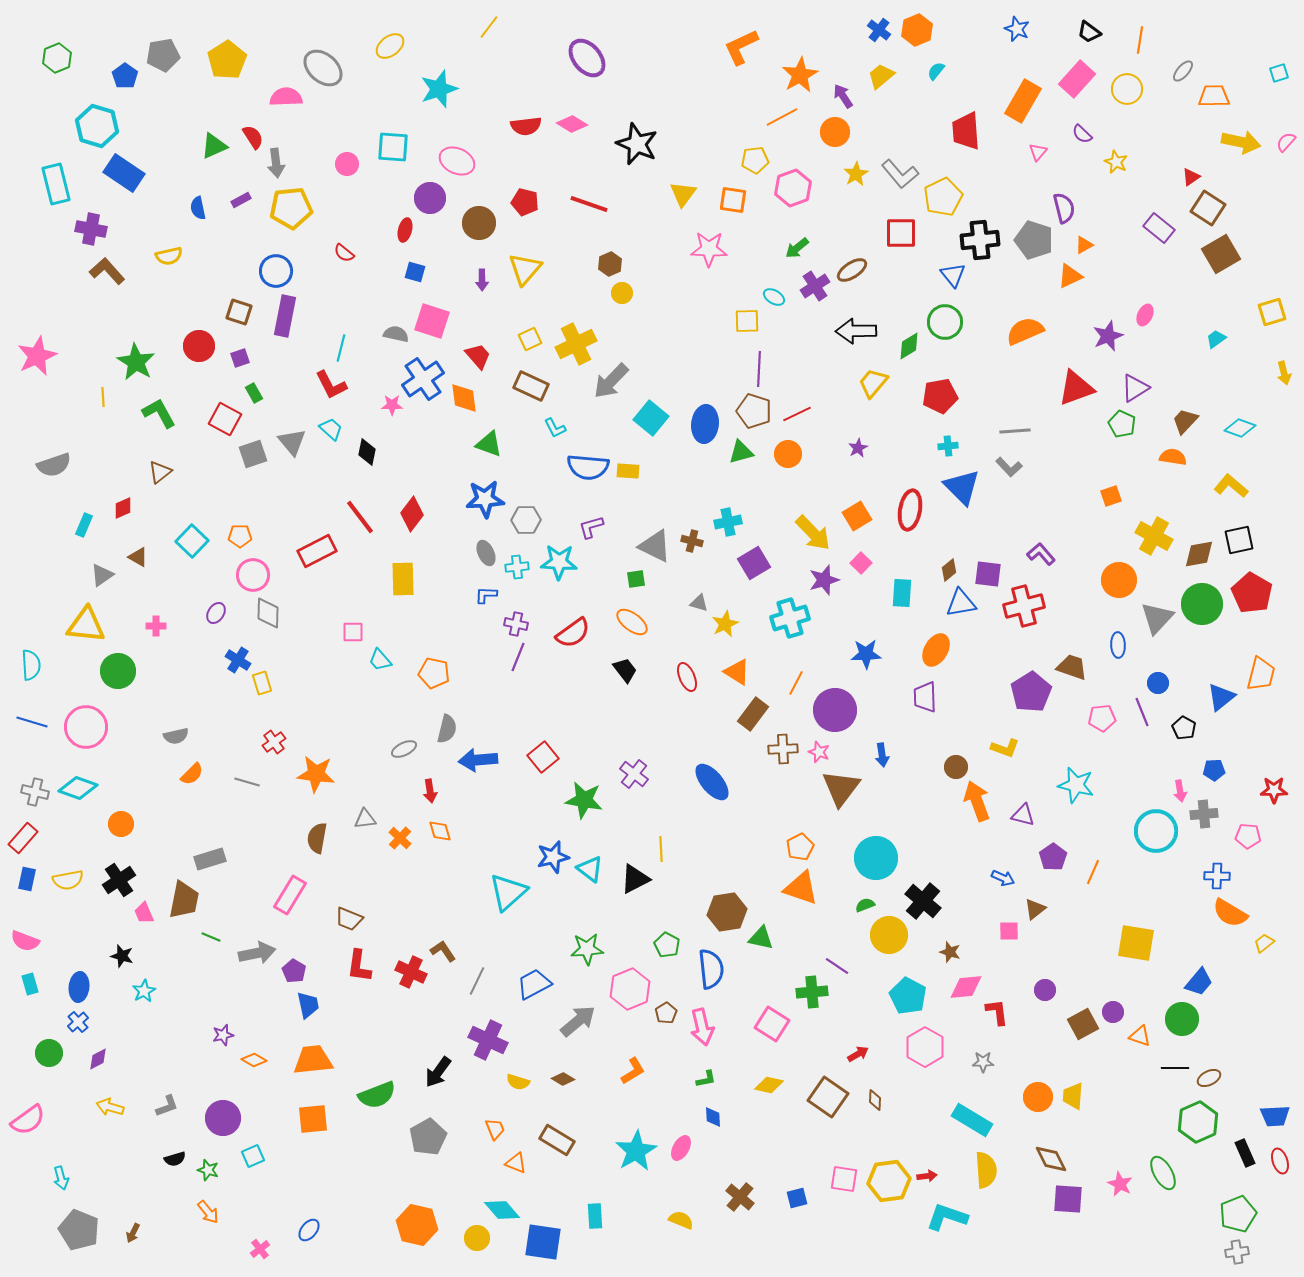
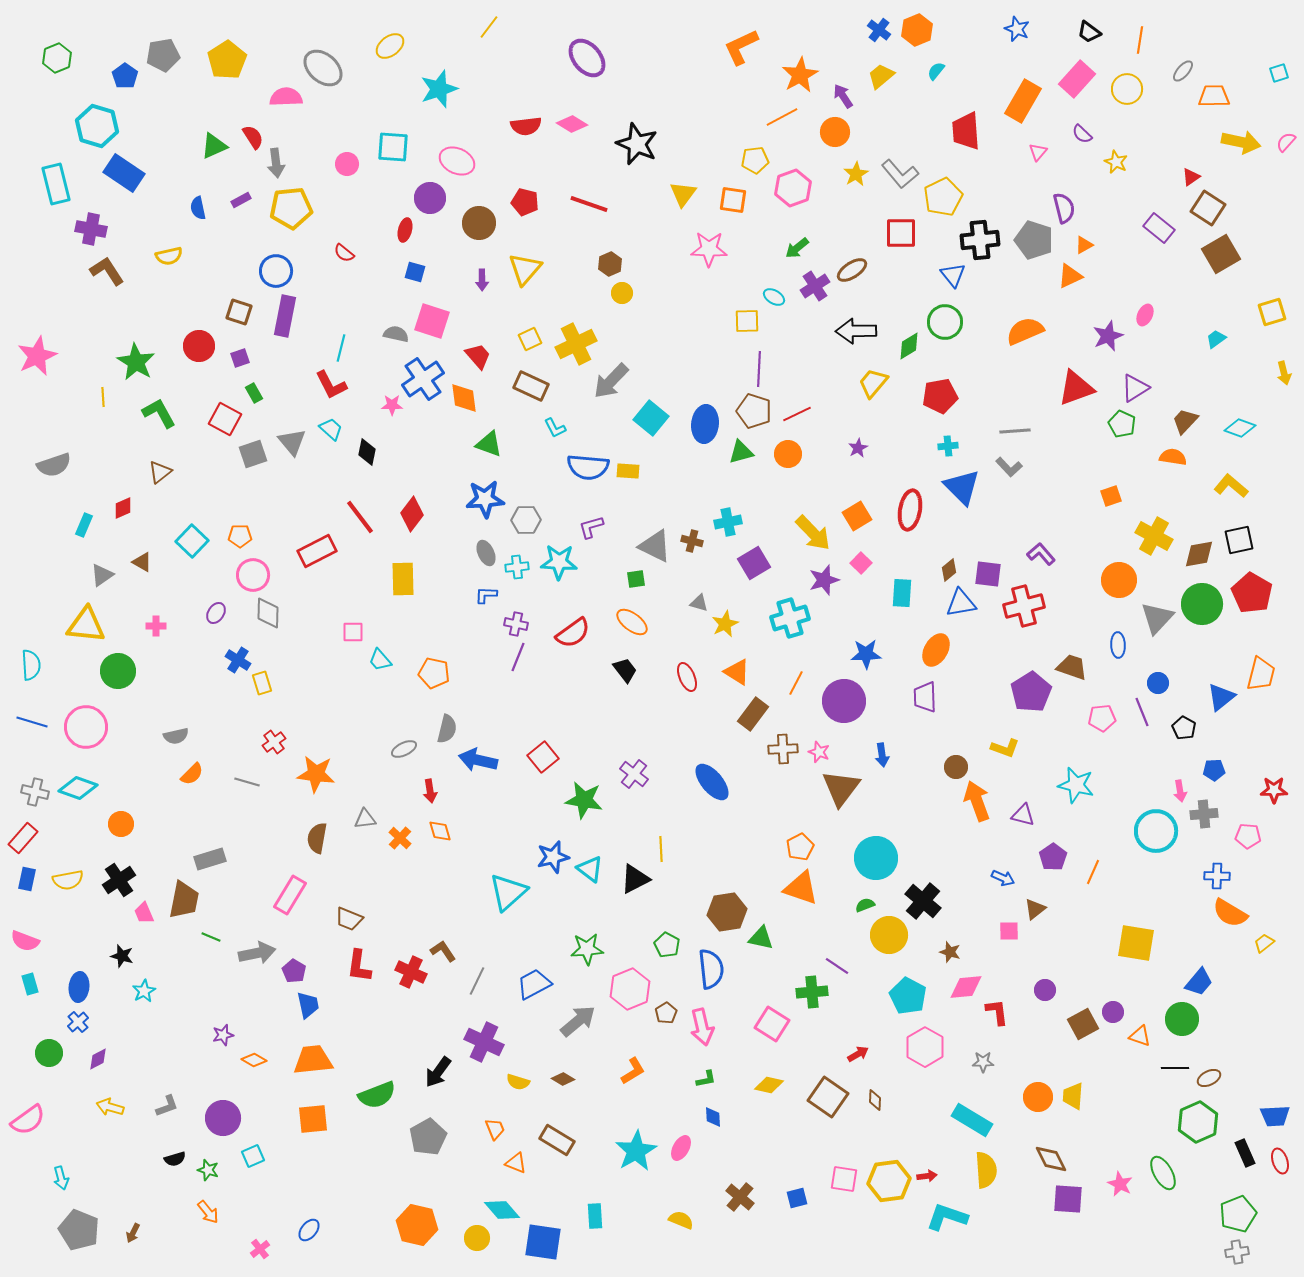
brown L-shape at (107, 271): rotated 9 degrees clockwise
brown triangle at (138, 557): moved 4 px right, 5 px down
purple circle at (835, 710): moved 9 px right, 9 px up
blue arrow at (478, 760): rotated 18 degrees clockwise
purple cross at (488, 1040): moved 4 px left, 2 px down
